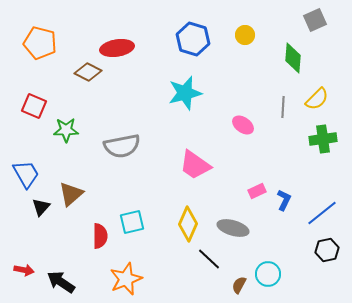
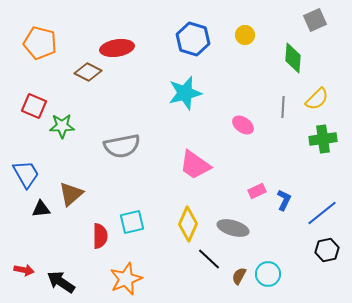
green star: moved 4 px left, 4 px up
black triangle: moved 2 px down; rotated 42 degrees clockwise
brown semicircle: moved 9 px up
